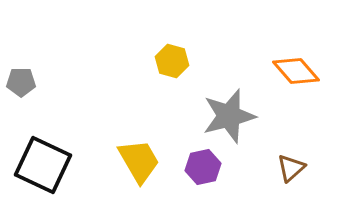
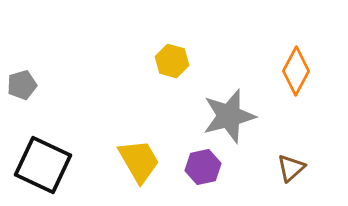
orange diamond: rotated 69 degrees clockwise
gray pentagon: moved 1 px right, 3 px down; rotated 16 degrees counterclockwise
